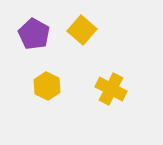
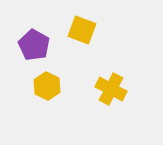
yellow square: rotated 20 degrees counterclockwise
purple pentagon: moved 11 px down
